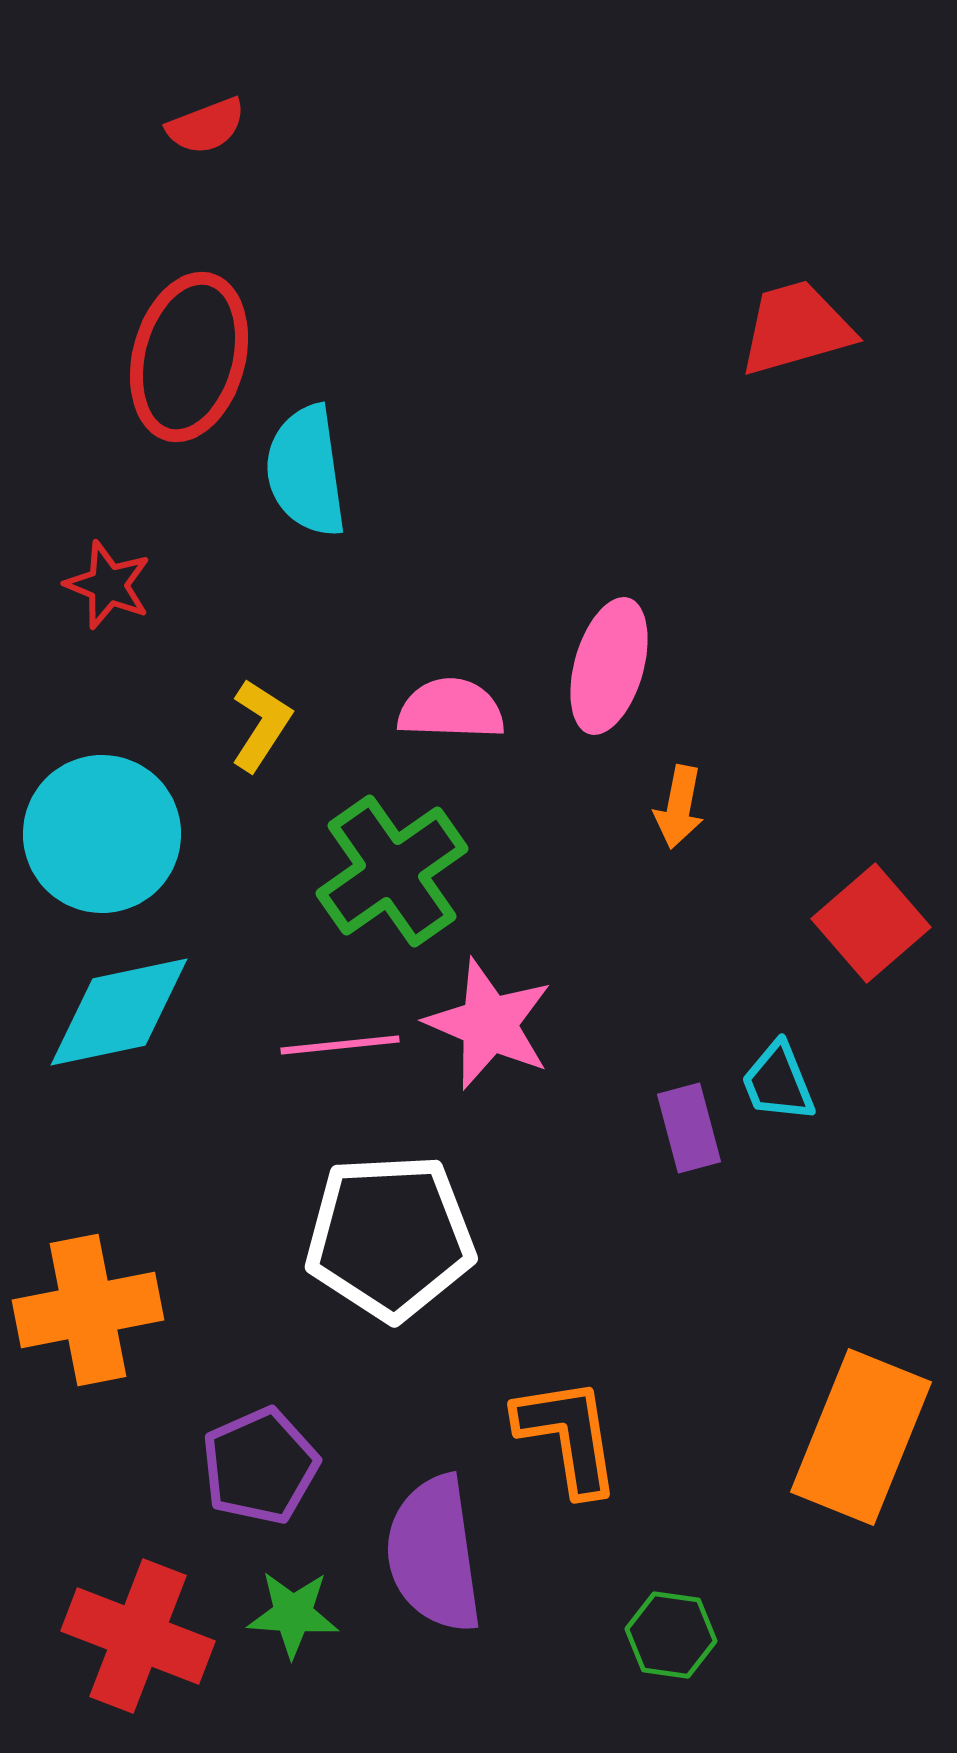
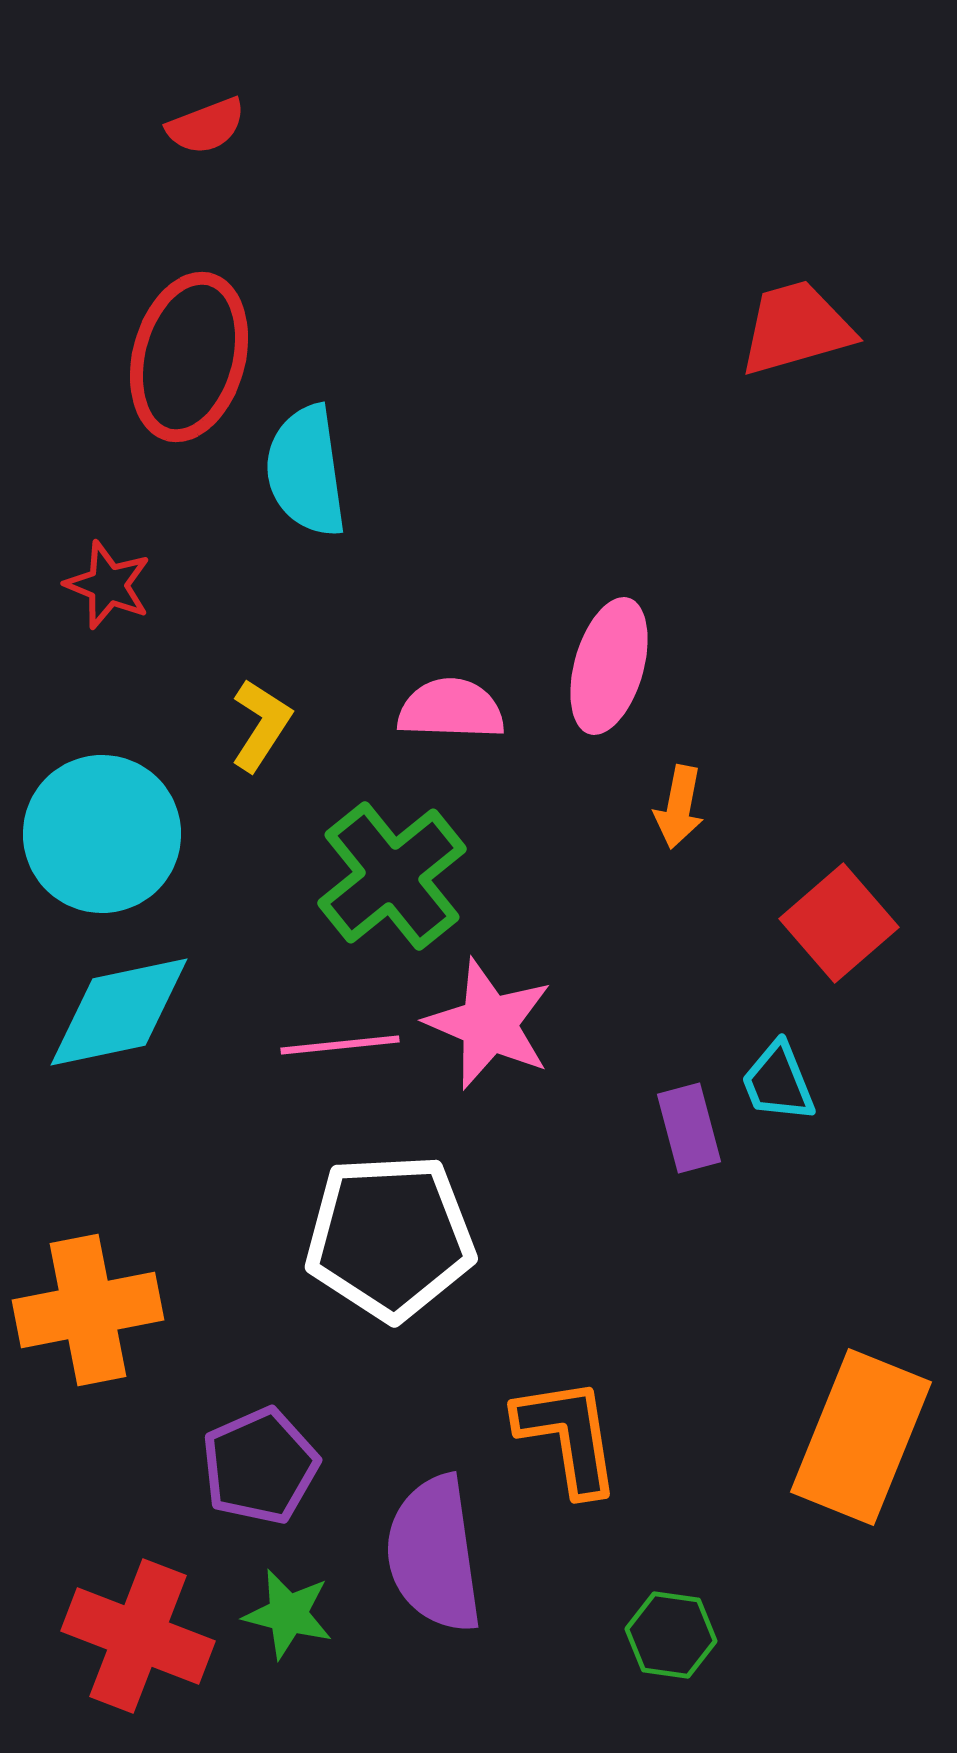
green cross: moved 5 px down; rotated 4 degrees counterclockwise
red square: moved 32 px left
green star: moved 5 px left; rotated 10 degrees clockwise
